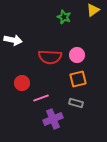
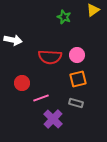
purple cross: rotated 24 degrees counterclockwise
